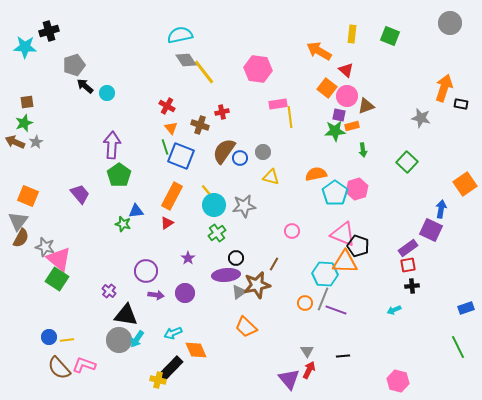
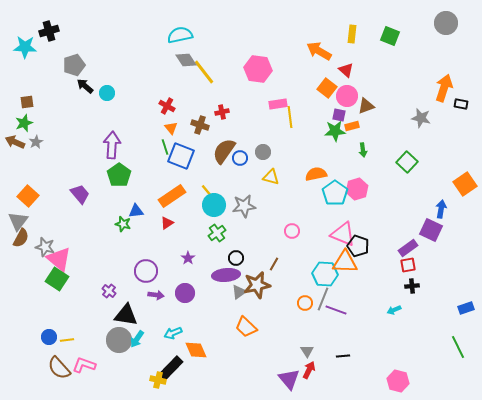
gray circle at (450, 23): moved 4 px left
orange square at (28, 196): rotated 20 degrees clockwise
orange rectangle at (172, 196): rotated 28 degrees clockwise
